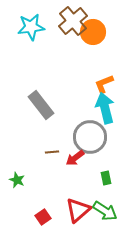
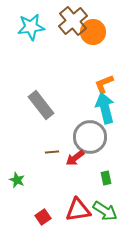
red triangle: rotated 32 degrees clockwise
